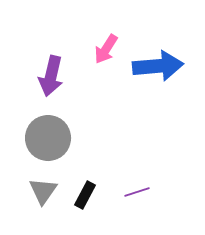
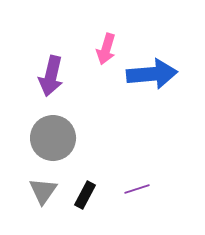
pink arrow: rotated 16 degrees counterclockwise
blue arrow: moved 6 px left, 8 px down
gray circle: moved 5 px right
purple line: moved 3 px up
